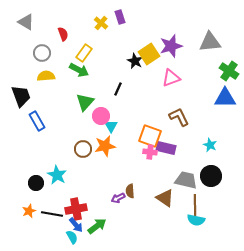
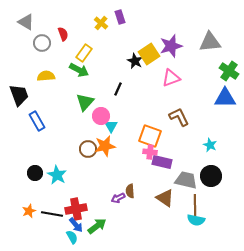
gray circle at (42, 53): moved 10 px up
black trapezoid at (21, 96): moved 2 px left, 1 px up
purple rectangle at (166, 148): moved 4 px left, 14 px down
brown circle at (83, 149): moved 5 px right
black circle at (36, 183): moved 1 px left, 10 px up
